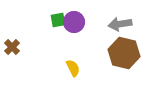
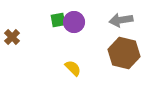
gray arrow: moved 1 px right, 4 px up
brown cross: moved 10 px up
yellow semicircle: rotated 18 degrees counterclockwise
